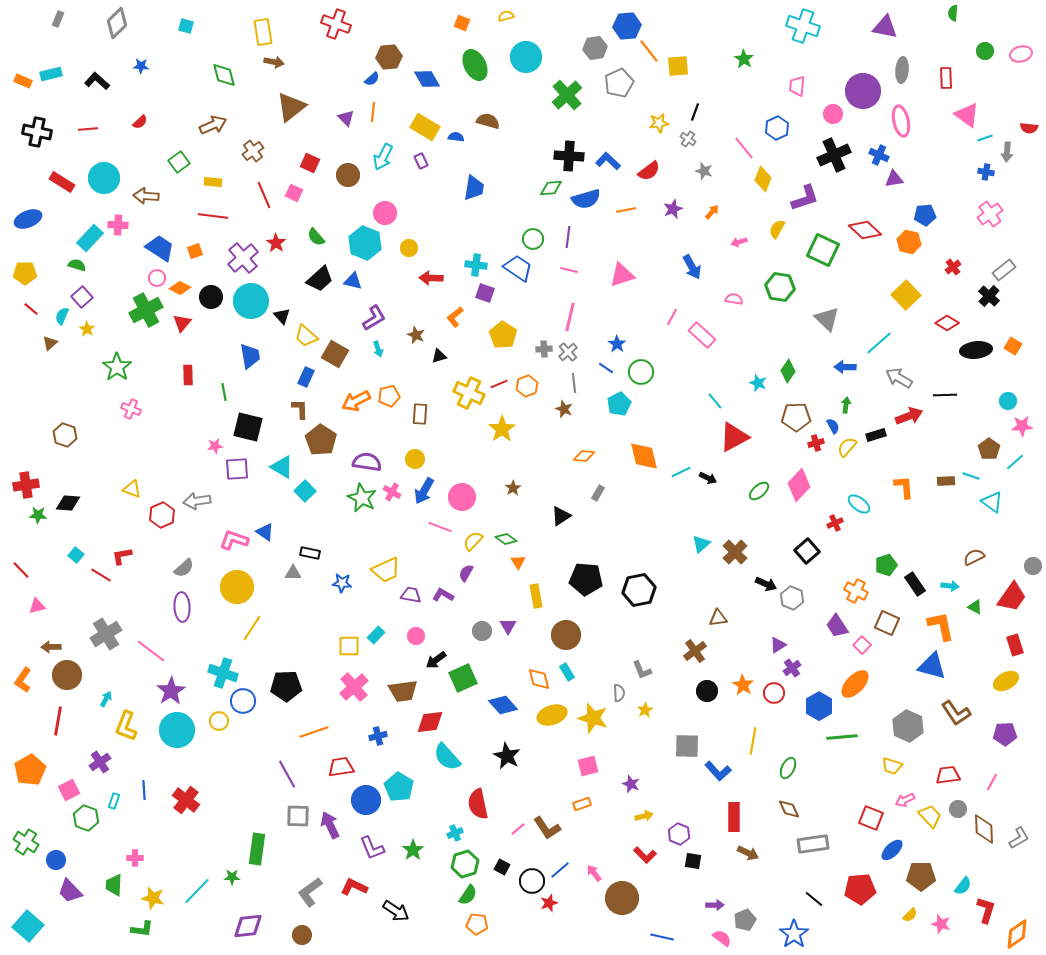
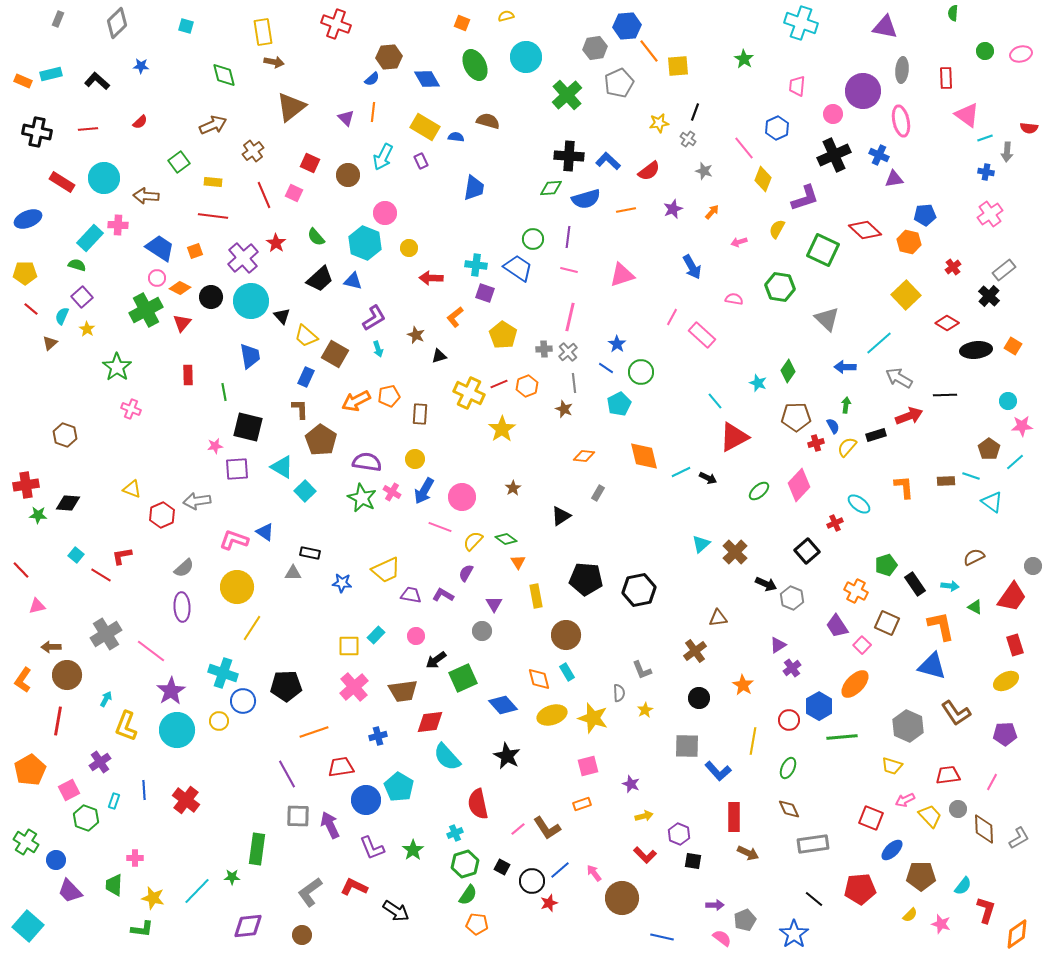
cyan cross at (803, 26): moved 2 px left, 3 px up
purple triangle at (508, 626): moved 14 px left, 22 px up
black circle at (707, 691): moved 8 px left, 7 px down
red circle at (774, 693): moved 15 px right, 27 px down
